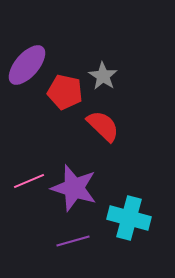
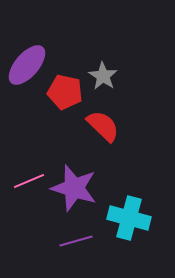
purple line: moved 3 px right
